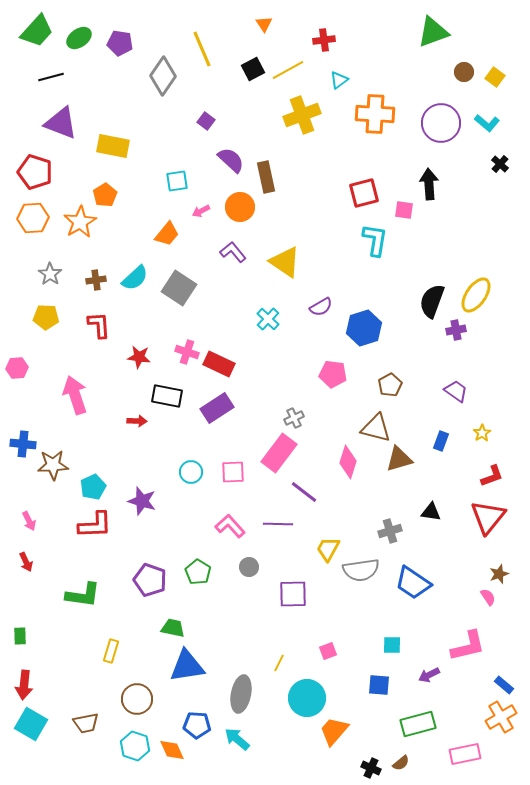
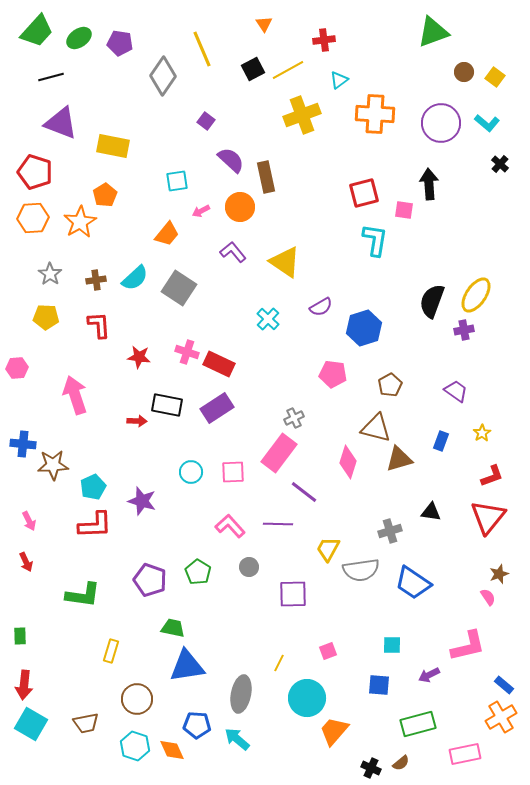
purple cross at (456, 330): moved 8 px right
black rectangle at (167, 396): moved 9 px down
